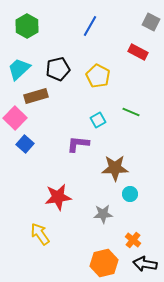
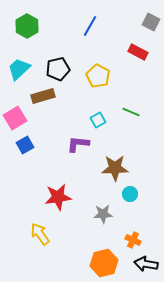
brown rectangle: moved 7 px right
pink square: rotated 15 degrees clockwise
blue square: moved 1 px down; rotated 18 degrees clockwise
orange cross: rotated 14 degrees counterclockwise
black arrow: moved 1 px right
